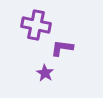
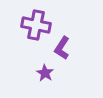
purple L-shape: rotated 65 degrees counterclockwise
